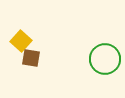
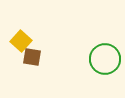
brown square: moved 1 px right, 1 px up
